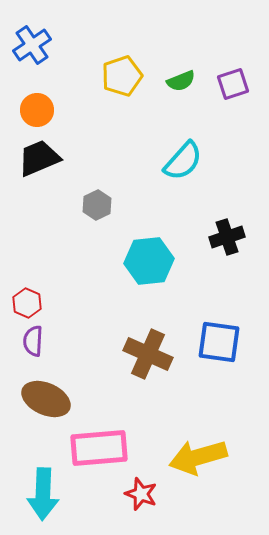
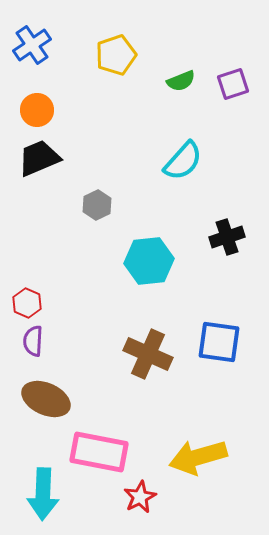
yellow pentagon: moved 6 px left, 21 px up
pink rectangle: moved 4 px down; rotated 16 degrees clockwise
red star: moved 1 px left, 3 px down; rotated 24 degrees clockwise
